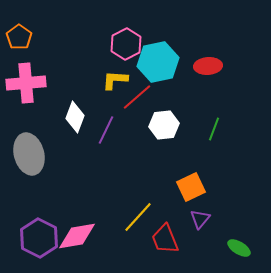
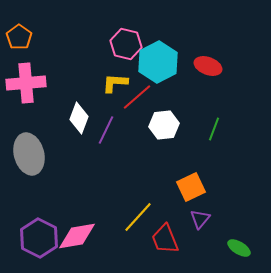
pink hexagon: rotated 20 degrees counterclockwise
cyan hexagon: rotated 15 degrees counterclockwise
red ellipse: rotated 24 degrees clockwise
yellow L-shape: moved 3 px down
white diamond: moved 4 px right, 1 px down
